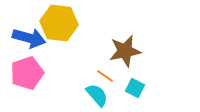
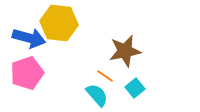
cyan square: rotated 24 degrees clockwise
